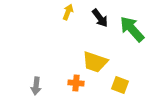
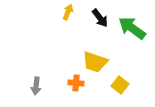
green arrow: moved 1 px up; rotated 12 degrees counterclockwise
yellow square: rotated 18 degrees clockwise
